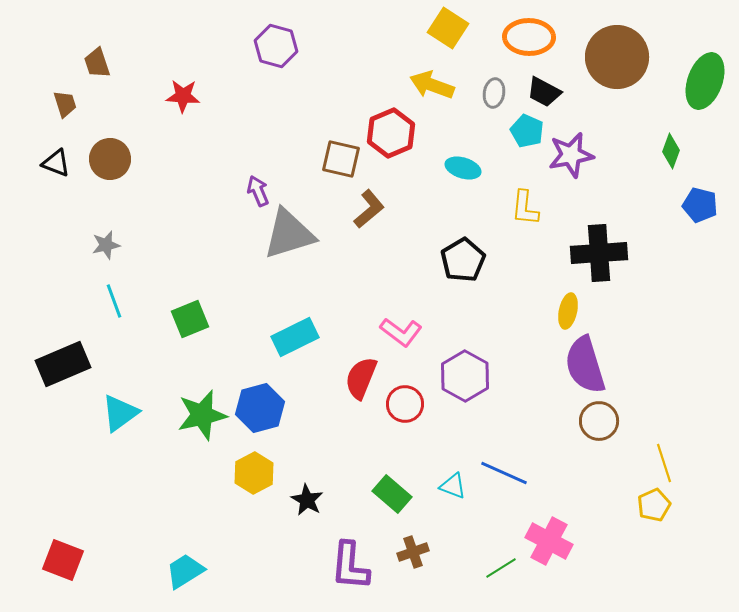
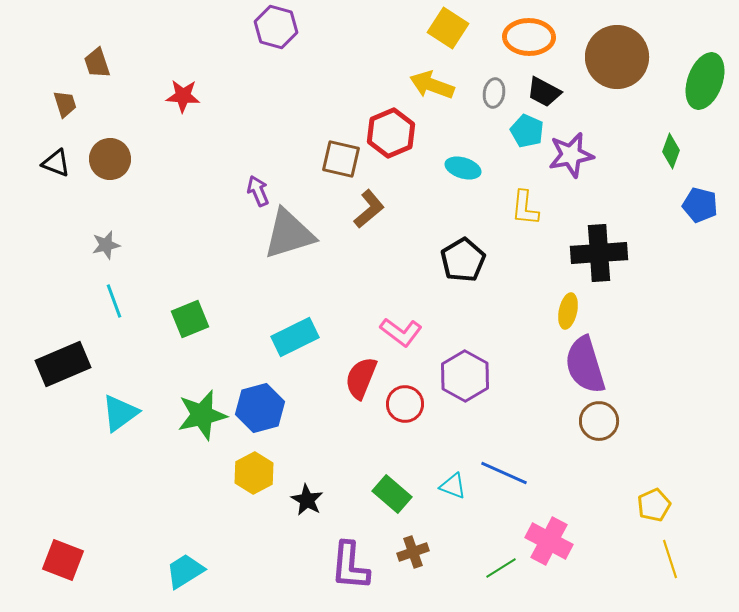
purple hexagon at (276, 46): moved 19 px up
yellow line at (664, 463): moved 6 px right, 96 px down
